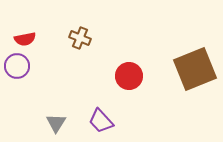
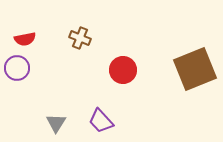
purple circle: moved 2 px down
red circle: moved 6 px left, 6 px up
